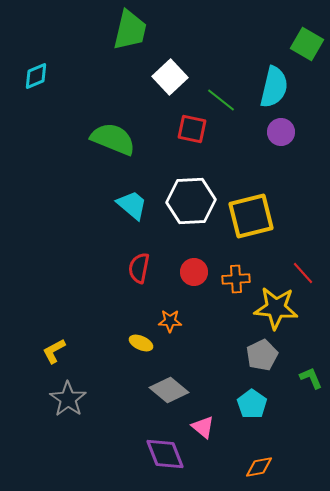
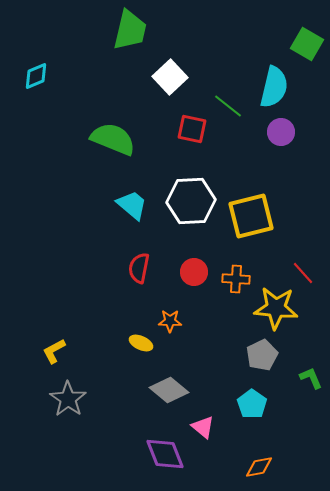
green line: moved 7 px right, 6 px down
orange cross: rotated 8 degrees clockwise
